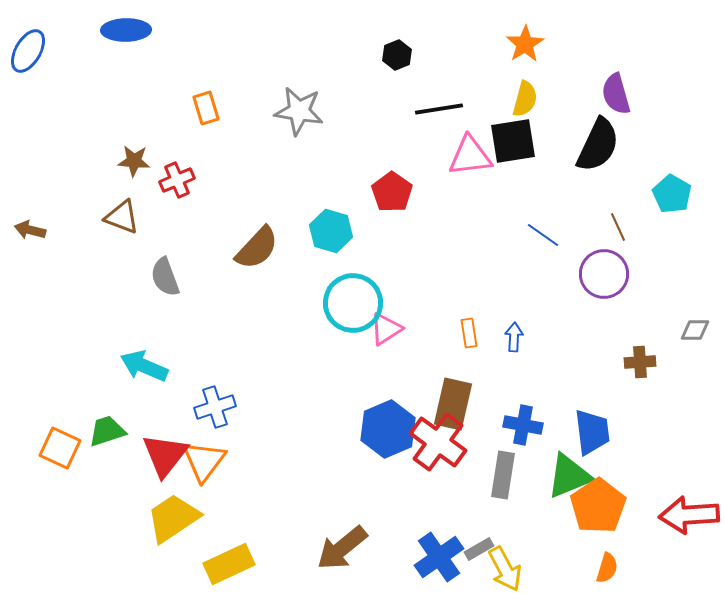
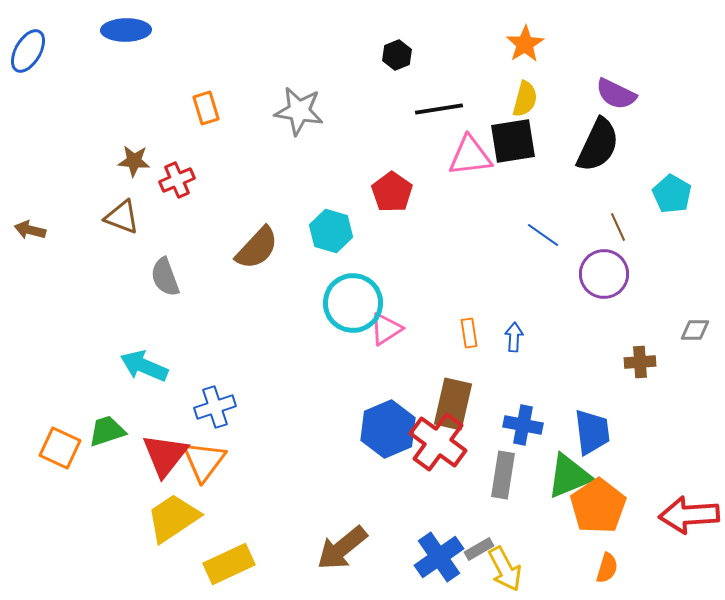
purple semicircle at (616, 94): rotated 48 degrees counterclockwise
